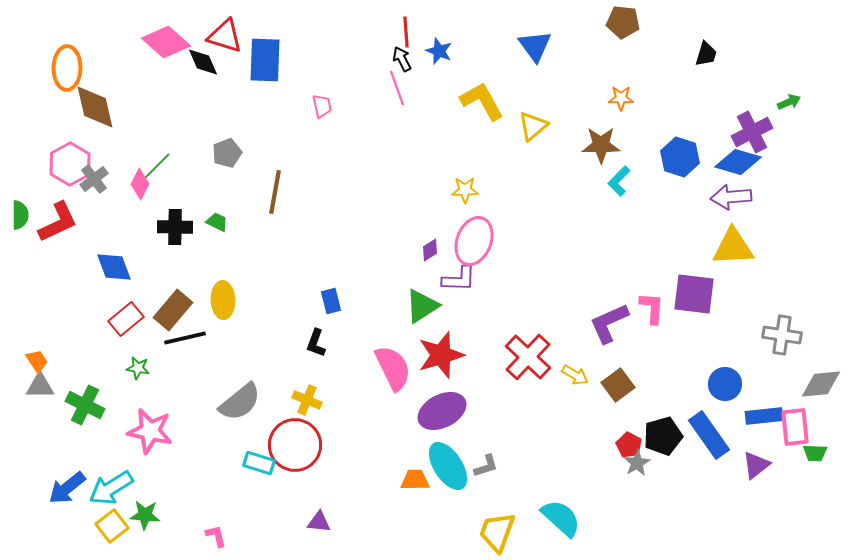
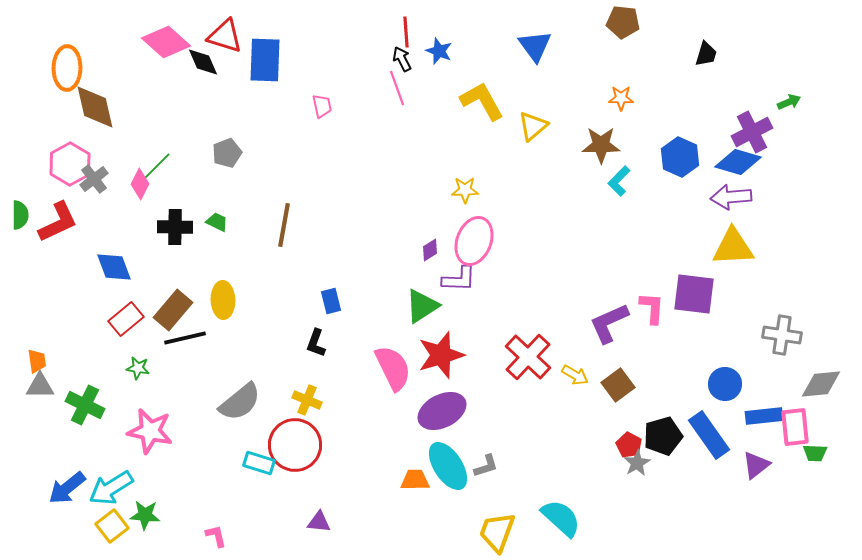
blue hexagon at (680, 157): rotated 6 degrees clockwise
brown line at (275, 192): moved 9 px right, 33 px down
orange trapezoid at (37, 361): rotated 25 degrees clockwise
